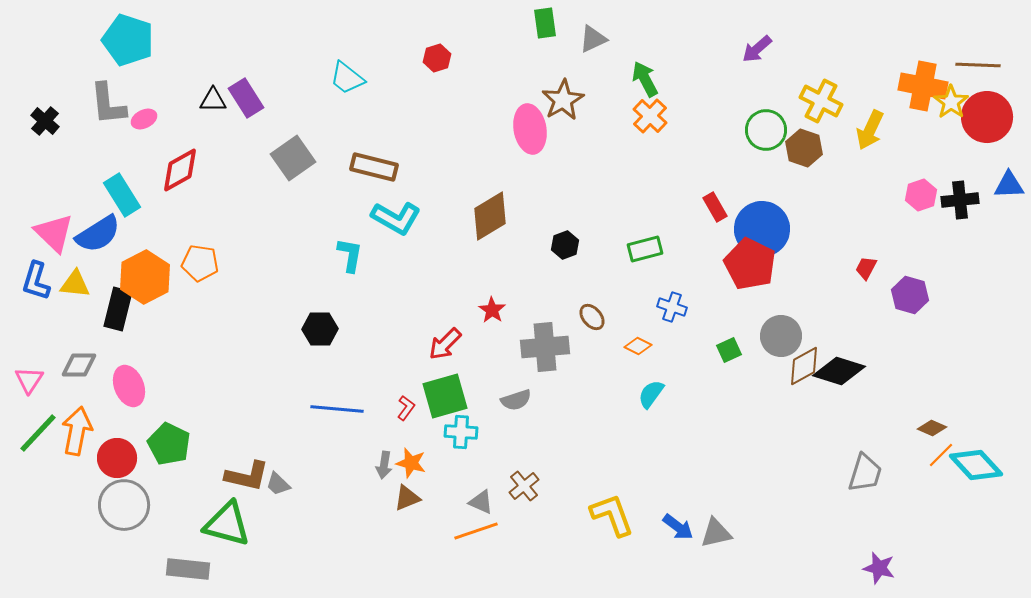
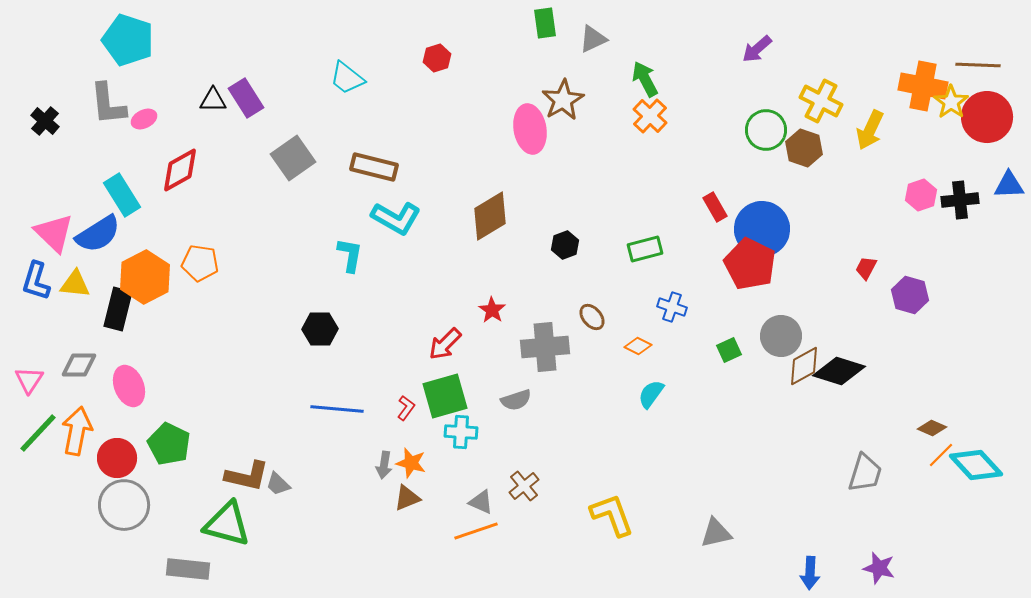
blue arrow at (678, 527): moved 132 px right, 46 px down; rotated 56 degrees clockwise
